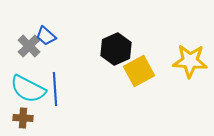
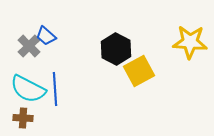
black hexagon: rotated 8 degrees counterclockwise
yellow star: moved 19 px up
